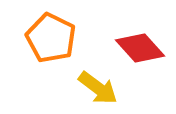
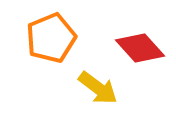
orange pentagon: rotated 24 degrees clockwise
